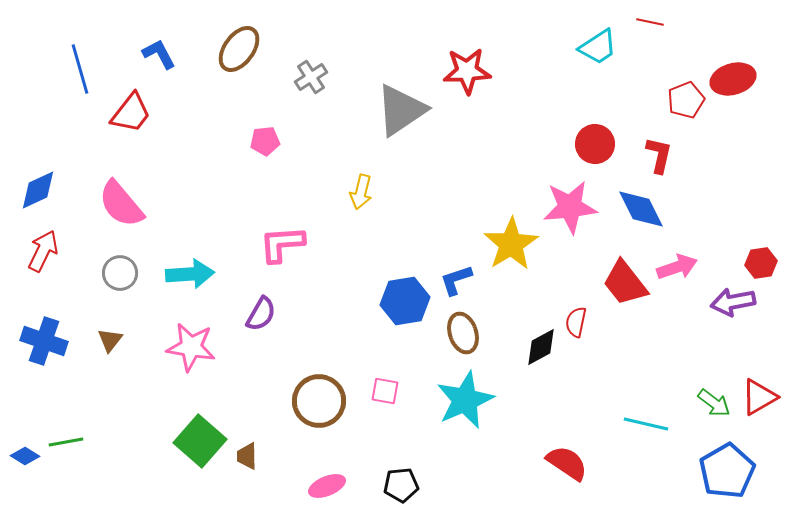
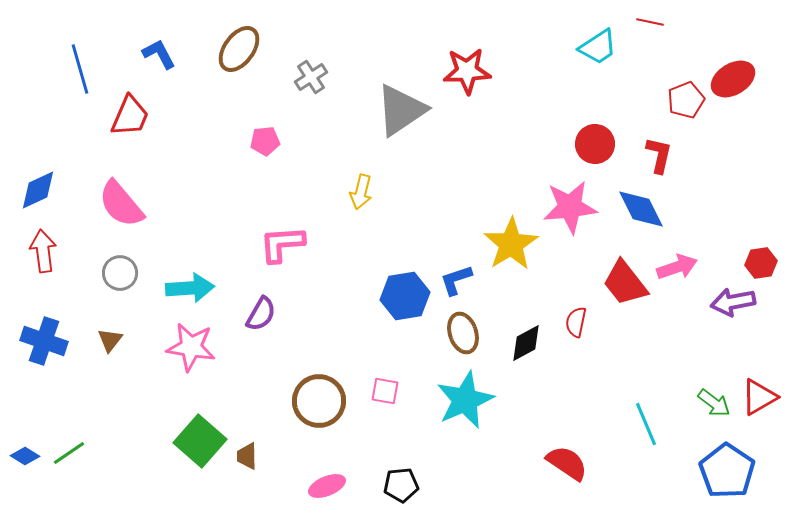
red ellipse at (733, 79): rotated 15 degrees counterclockwise
red trapezoid at (131, 113): moved 1 px left, 3 px down; rotated 15 degrees counterclockwise
red arrow at (43, 251): rotated 33 degrees counterclockwise
cyan arrow at (190, 274): moved 14 px down
blue hexagon at (405, 301): moved 5 px up
black diamond at (541, 347): moved 15 px left, 4 px up
cyan line at (646, 424): rotated 54 degrees clockwise
green line at (66, 442): moved 3 px right, 11 px down; rotated 24 degrees counterclockwise
blue pentagon at (727, 471): rotated 8 degrees counterclockwise
